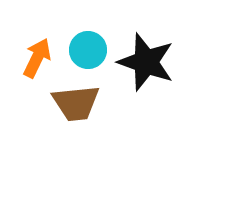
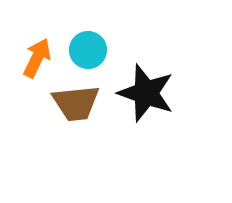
black star: moved 31 px down
